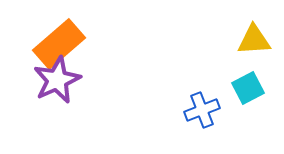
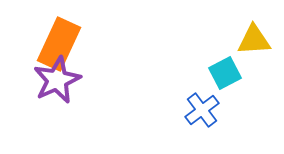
orange rectangle: rotated 24 degrees counterclockwise
cyan square: moved 23 px left, 15 px up
blue cross: rotated 16 degrees counterclockwise
